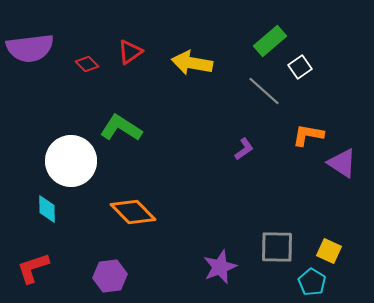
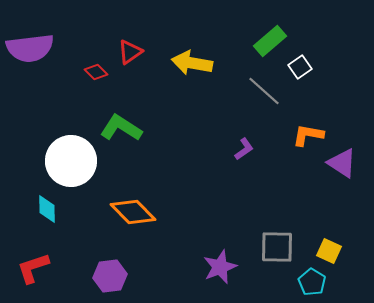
red diamond: moved 9 px right, 8 px down
